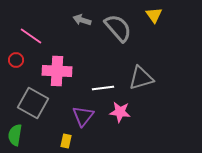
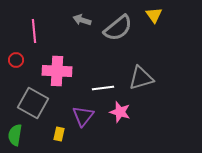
gray semicircle: rotated 92 degrees clockwise
pink line: moved 3 px right, 5 px up; rotated 50 degrees clockwise
pink star: rotated 10 degrees clockwise
yellow rectangle: moved 7 px left, 7 px up
